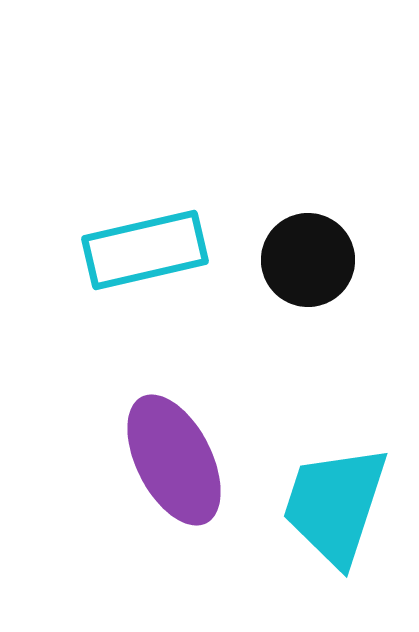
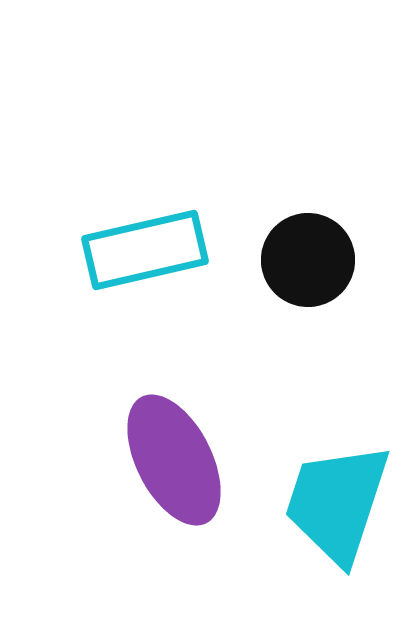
cyan trapezoid: moved 2 px right, 2 px up
